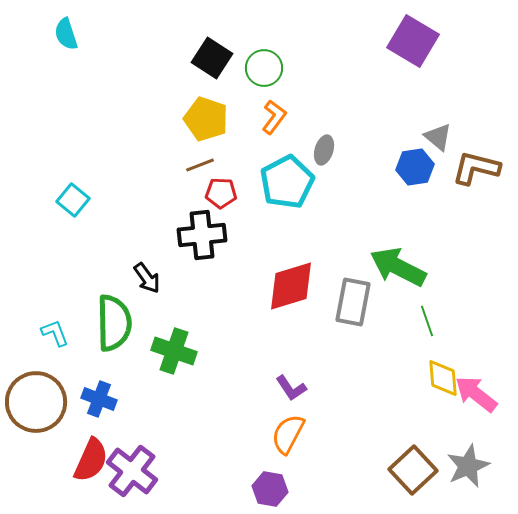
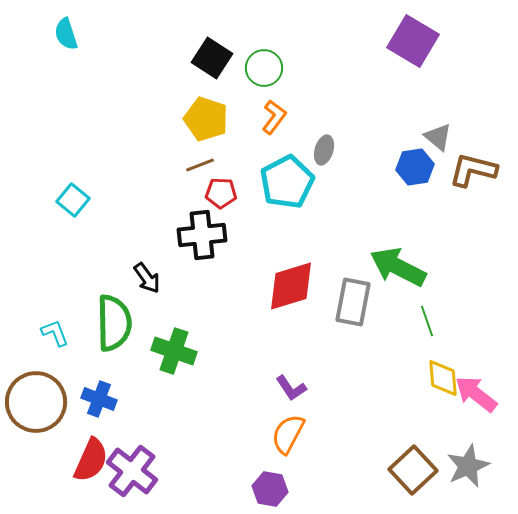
brown L-shape: moved 3 px left, 2 px down
